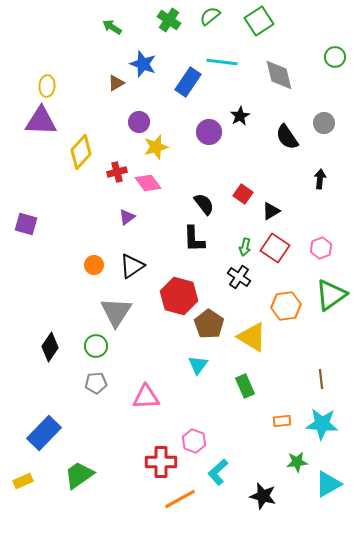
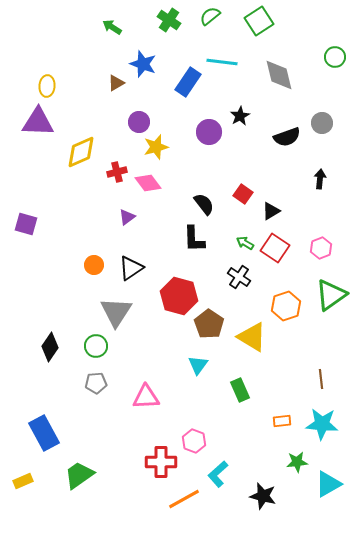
purple triangle at (41, 121): moved 3 px left, 1 px down
gray circle at (324, 123): moved 2 px left
black semicircle at (287, 137): rotated 76 degrees counterclockwise
yellow diamond at (81, 152): rotated 24 degrees clockwise
green arrow at (245, 247): moved 4 px up; rotated 108 degrees clockwise
black triangle at (132, 266): moved 1 px left, 2 px down
orange hexagon at (286, 306): rotated 12 degrees counterclockwise
green rectangle at (245, 386): moved 5 px left, 4 px down
blue rectangle at (44, 433): rotated 72 degrees counterclockwise
cyan L-shape at (218, 472): moved 2 px down
orange line at (180, 499): moved 4 px right
